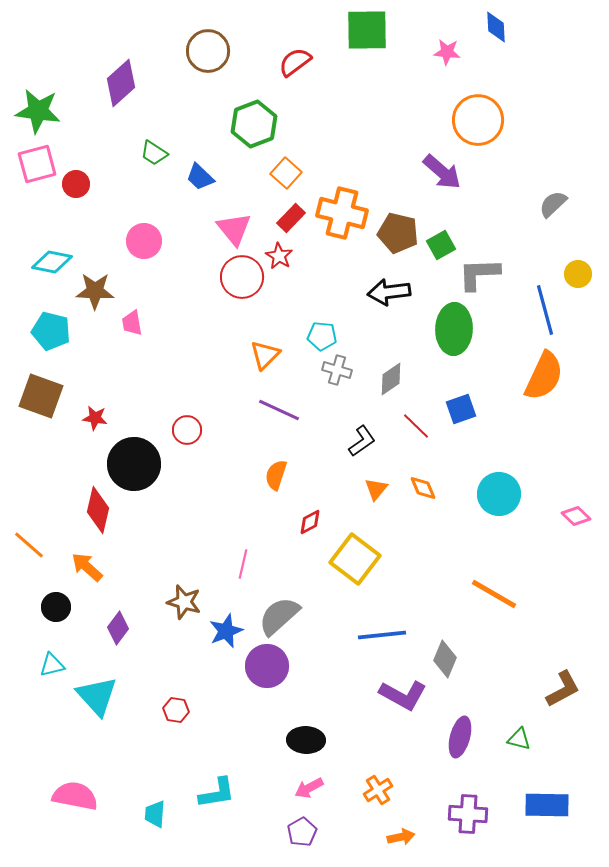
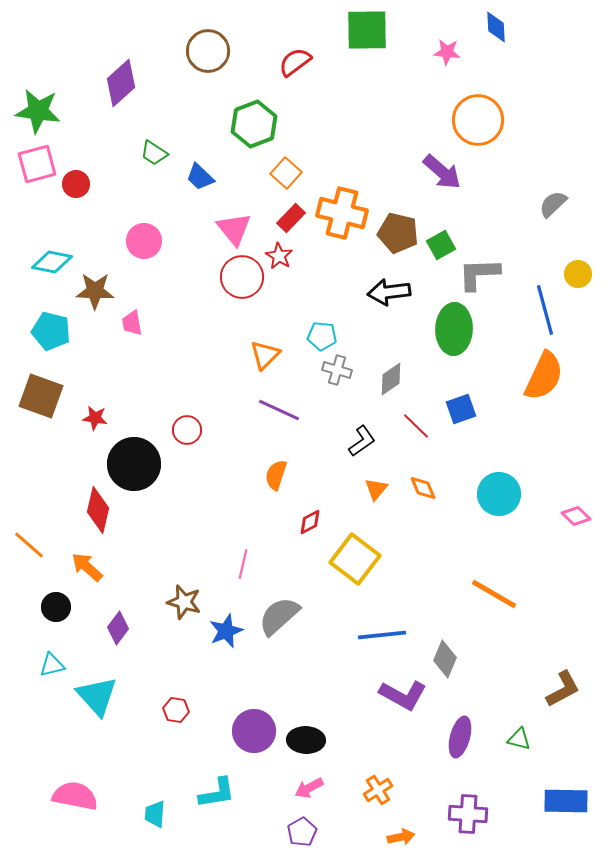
purple circle at (267, 666): moved 13 px left, 65 px down
blue rectangle at (547, 805): moved 19 px right, 4 px up
